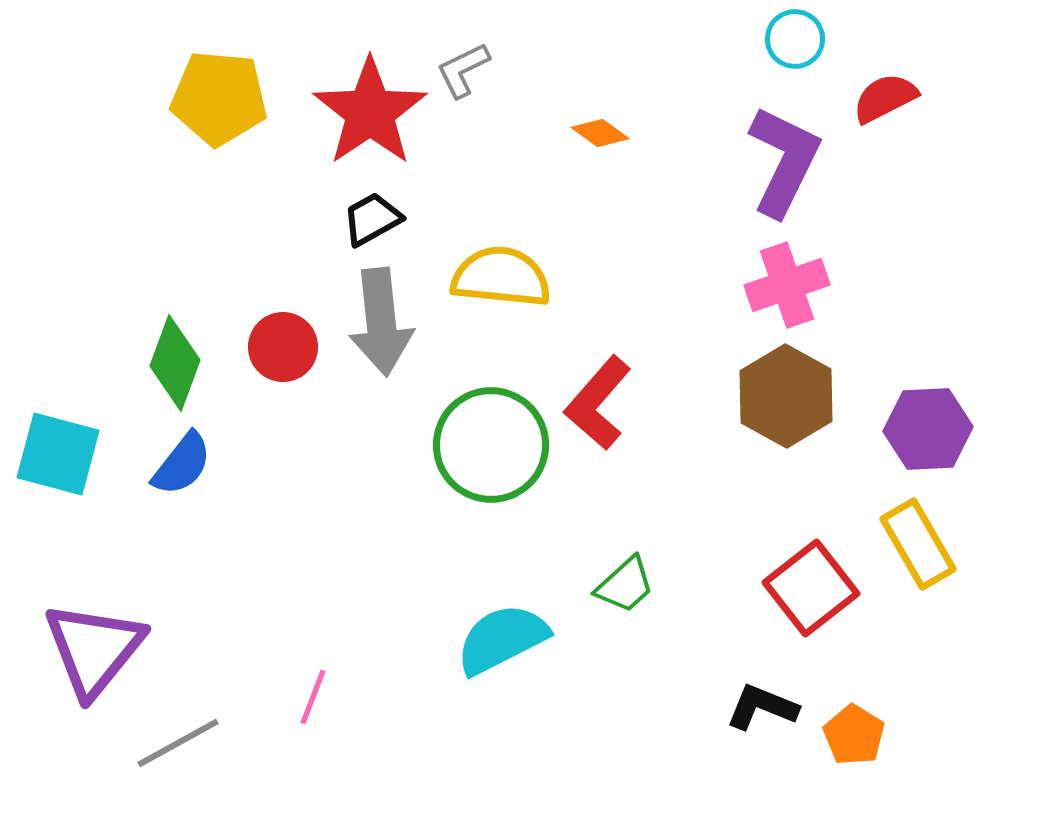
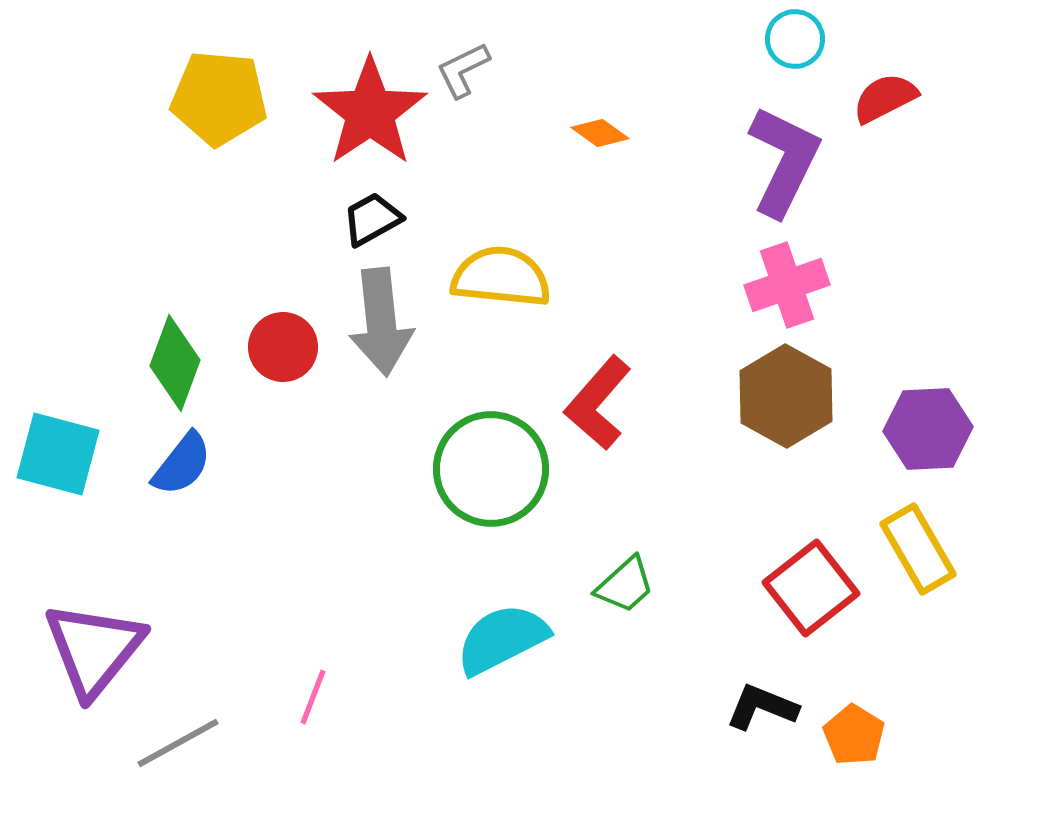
green circle: moved 24 px down
yellow rectangle: moved 5 px down
